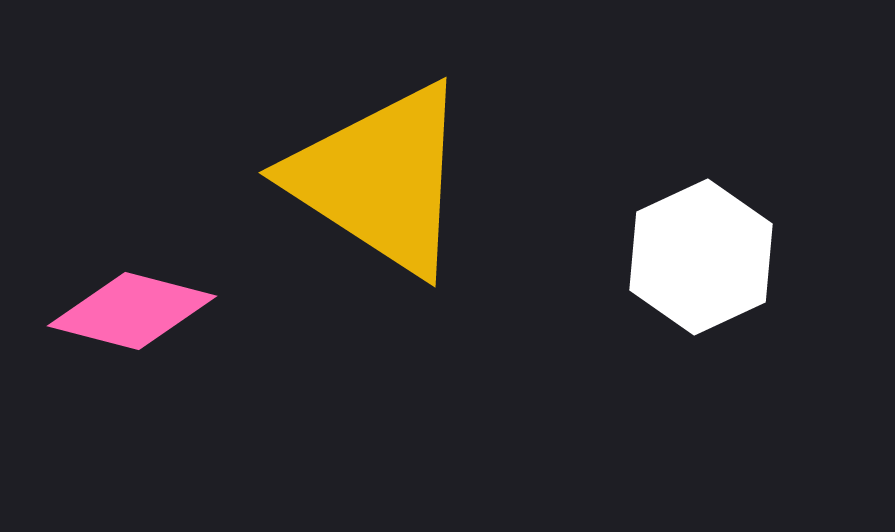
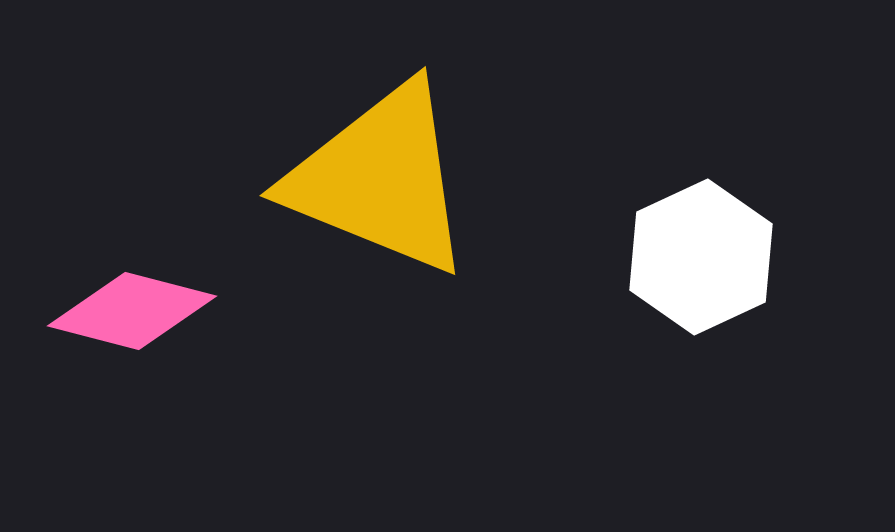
yellow triangle: rotated 11 degrees counterclockwise
